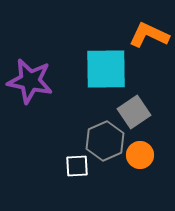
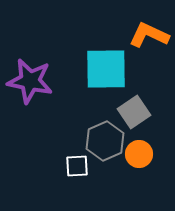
orange circle: moved 1 px left, 1 px up
